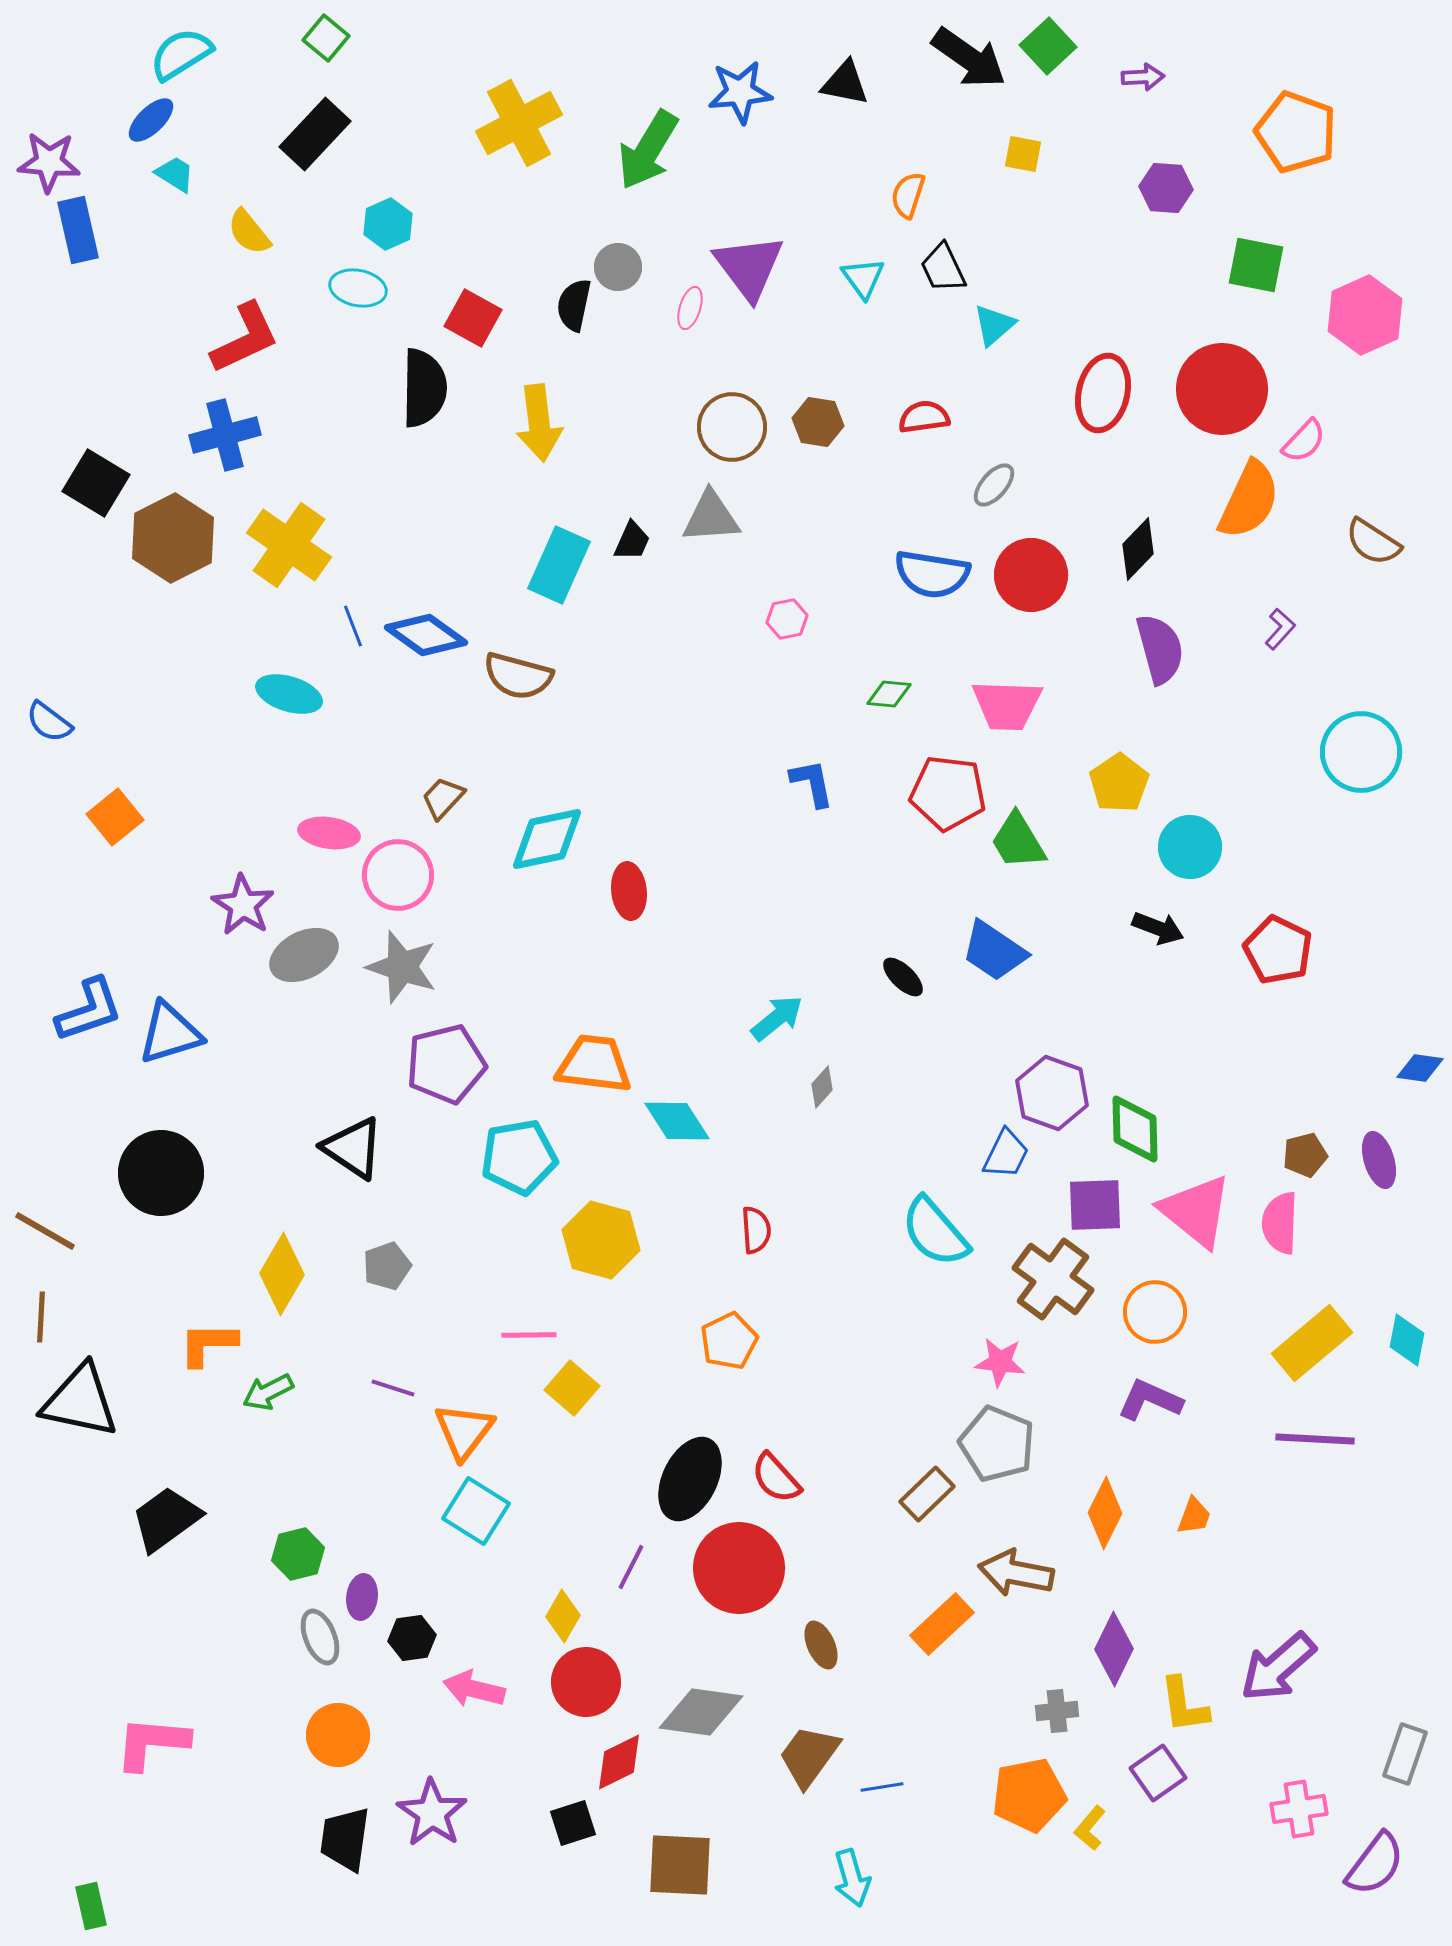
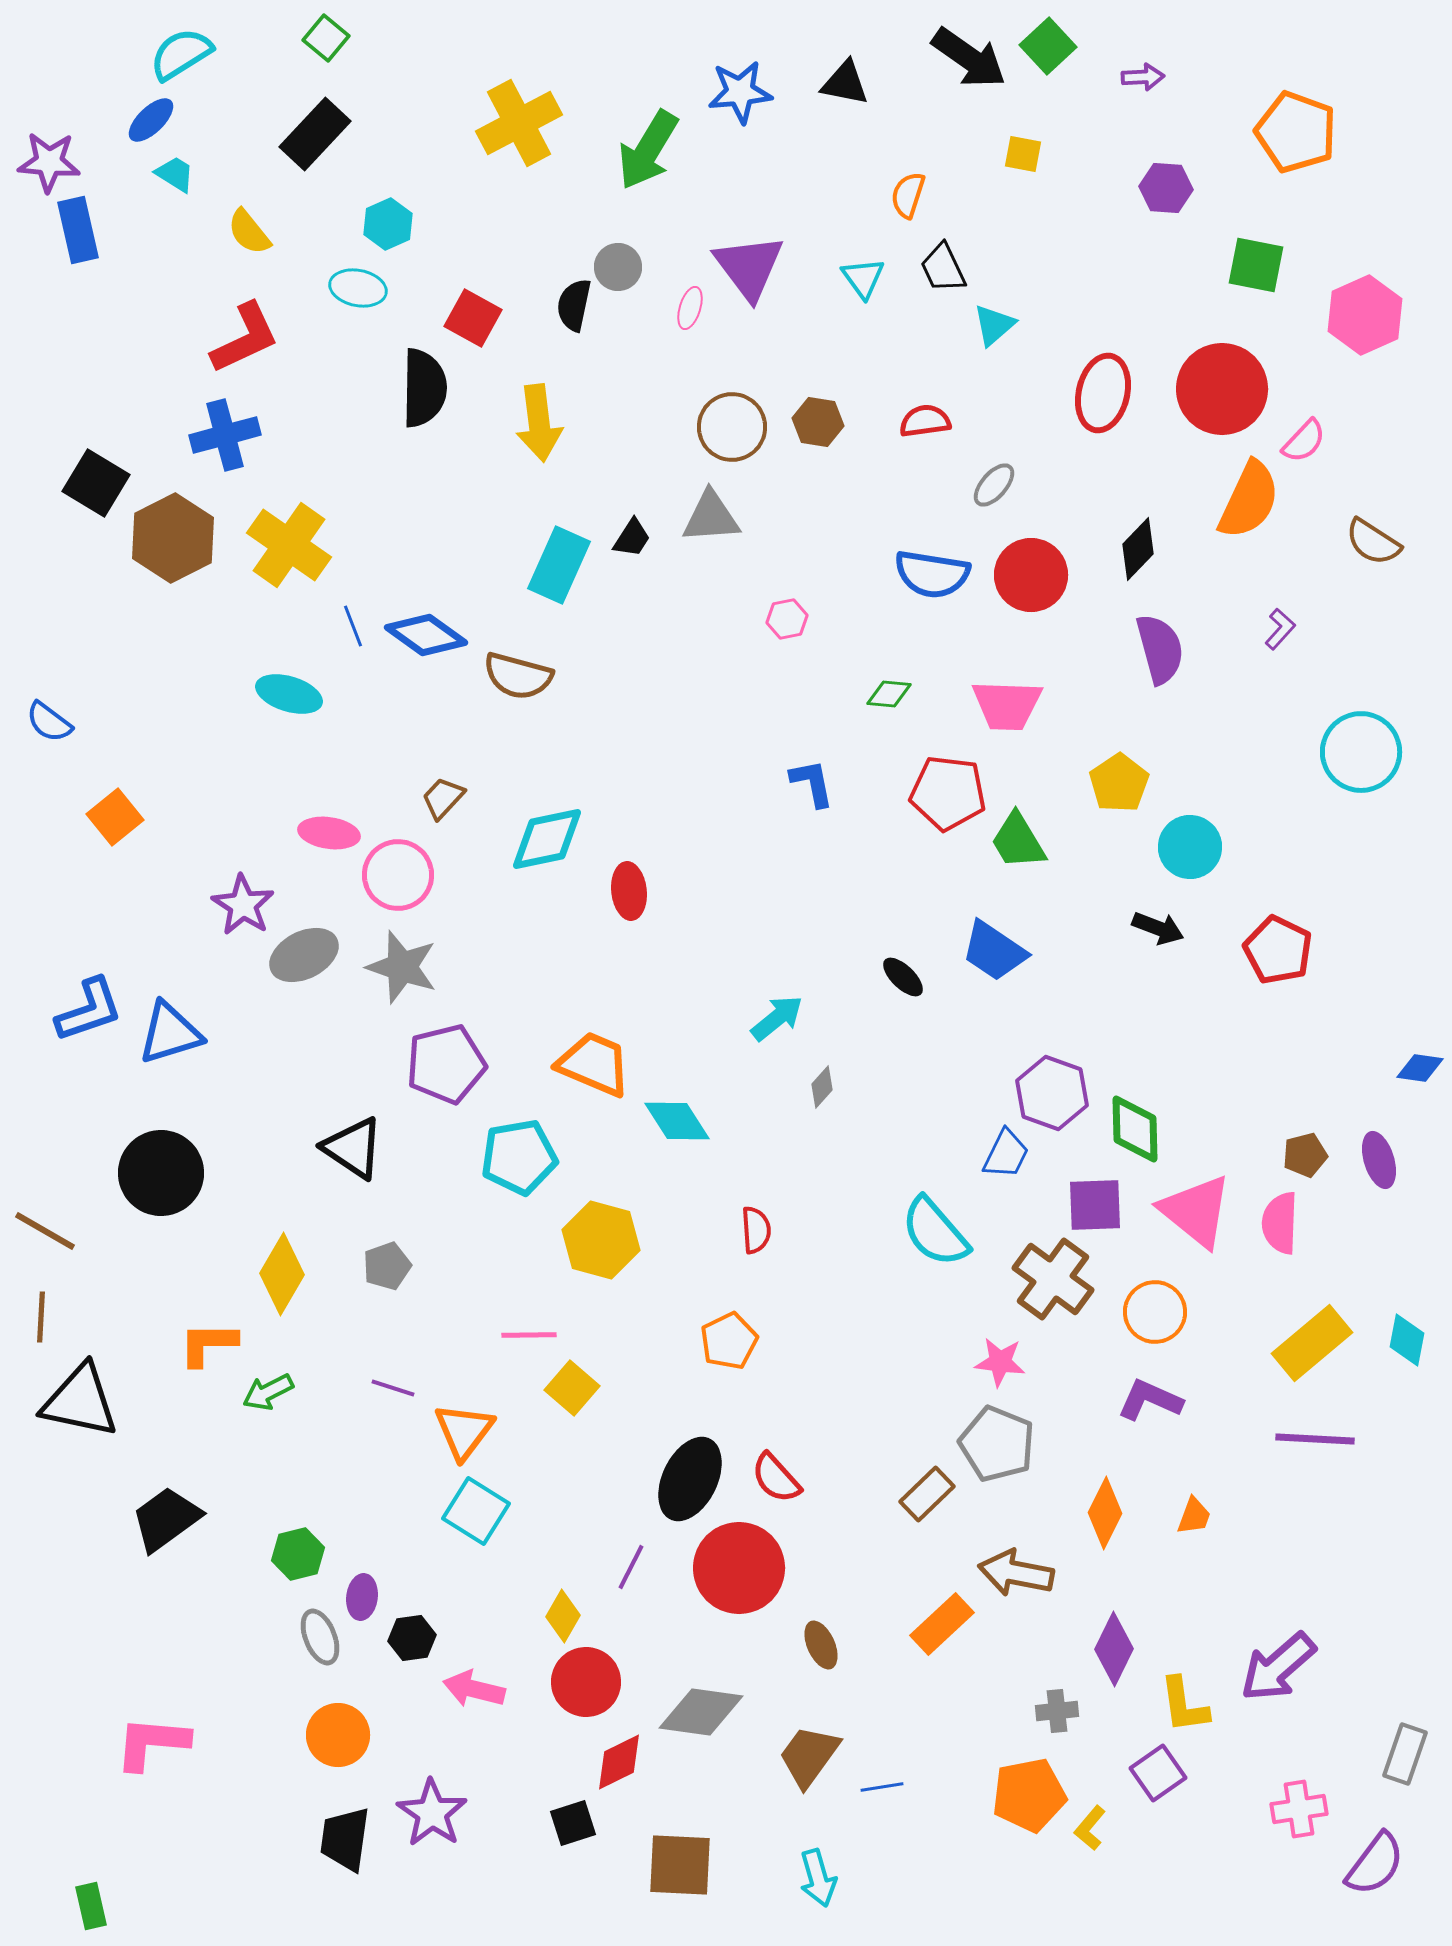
red semicircle at (924, 417): moved 1 px right, 4 px down
black trapezoid at (632, 541): moved 3 px up; rotated 9 degrees clockwise
orange trapezoid at (594, 1064): rotated 16 degrees clockwise
cyan arrow at (852, 1878): moved 34 px left
